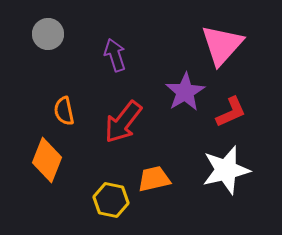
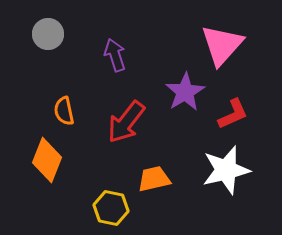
red L-shape: moved 2 px right, 2 px down
red arrow: moved 3 px right
yellow hexagon: moved 8 px down
